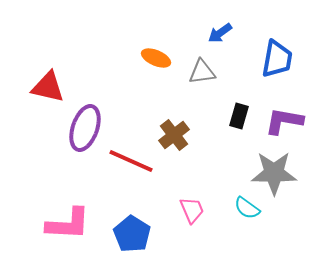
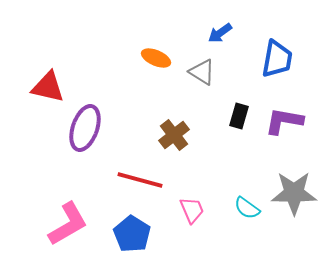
gray triangle: rotated 40 degrees clockwise
red line: moved 9 px right, 19 px down; rotated 9 degrees counterclockwise
gray star: moved 20 px right, 20 px down
pink L-shape: rotated 33 degrees counterclockwise
